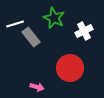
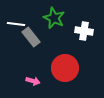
white line: moved 1 px right; rotated 24 degrees clockwise
white cross: rotated 36 degrees clockwise
red circle: moved 5 px left
pink arrow: moved 4 px left, 6 px up
